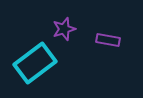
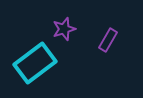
purple rectangle: rotated 70 degrees counterclockwise
